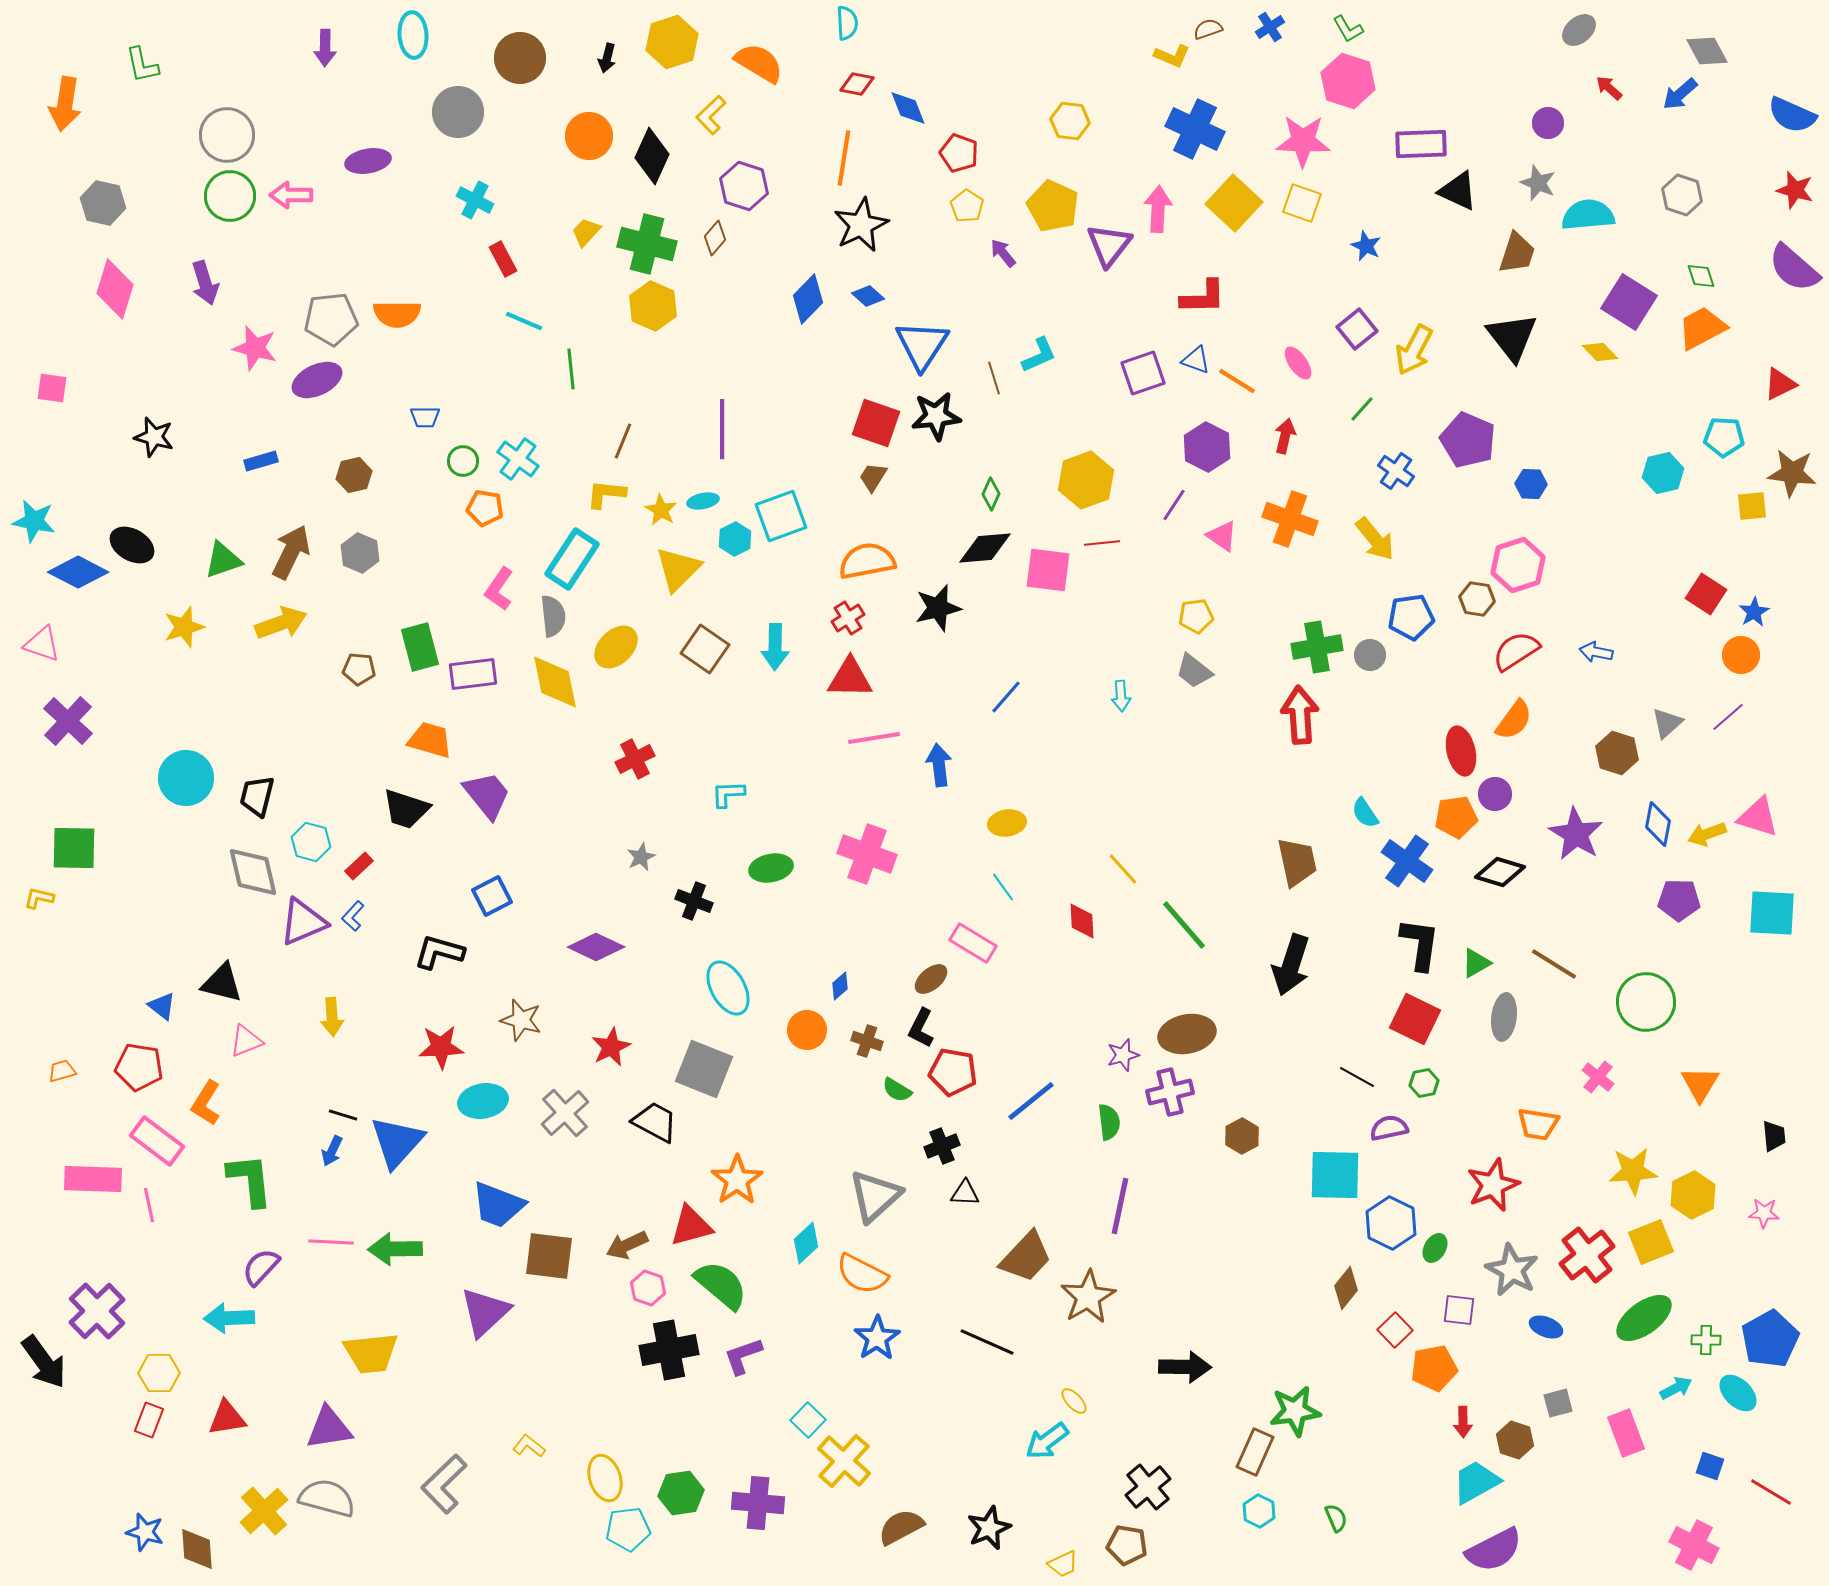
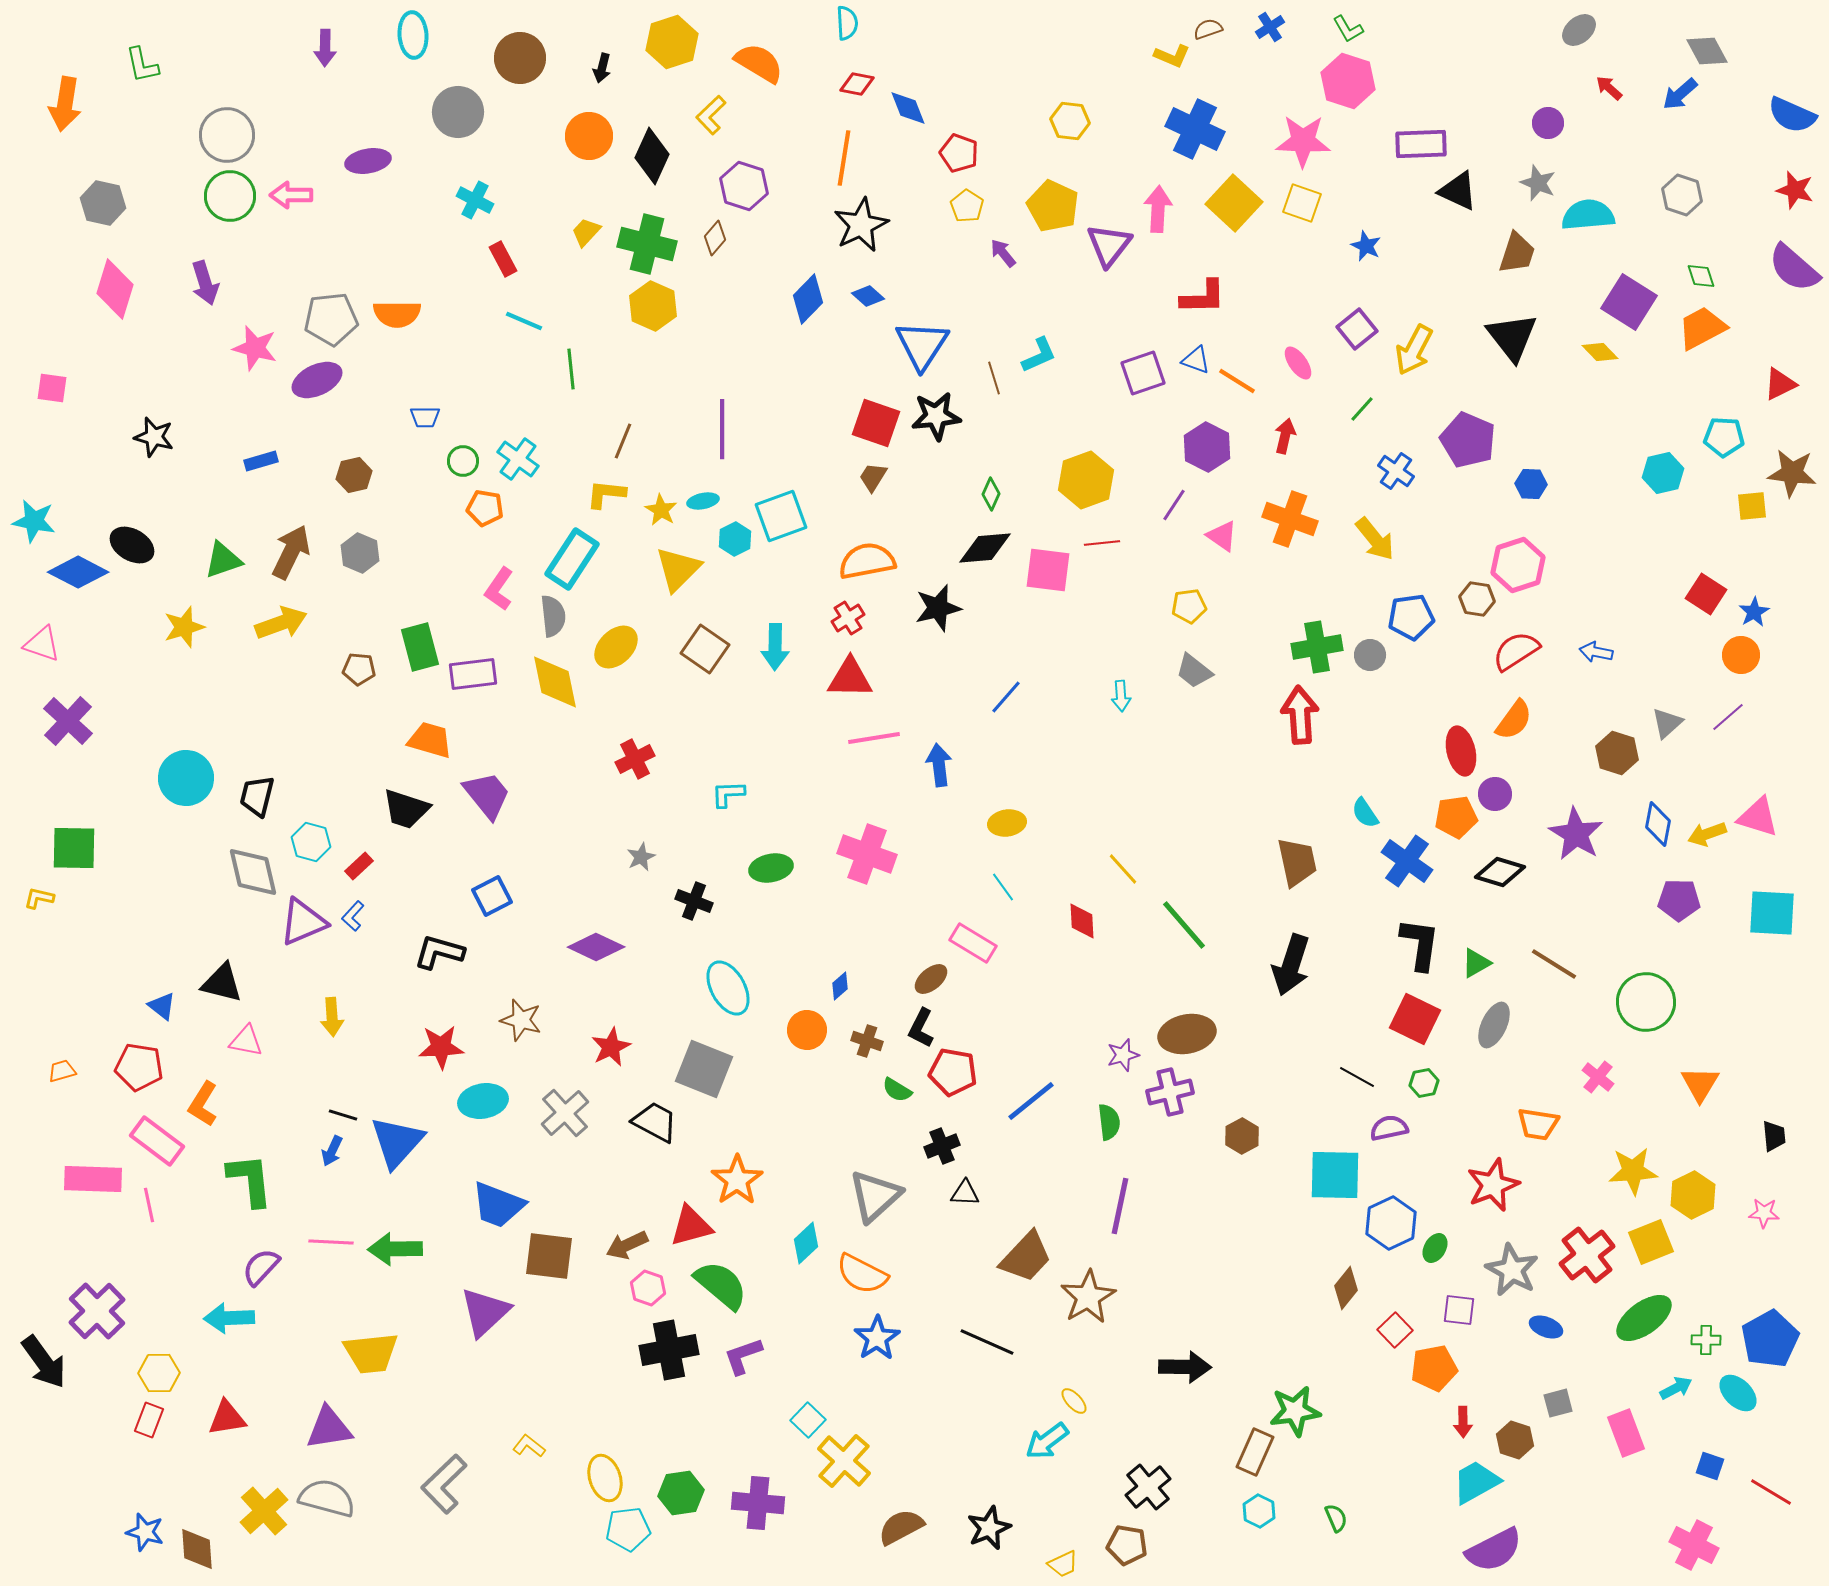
black arrow at (607, 58): moved 5 px left, 10 px down
yellow pentagon at (1196, 616): moved 7 px left, 10 px up
gray ellipse at (1504, 1017): moved 10 px left, 8 px down; rotated 18 degrees clockwise
pink triangle at (246, 1041): rotated 33 degrees clockwise
orange L-shape at (206, 1103): moved 3 px left, 1 px down
blue hexagon at (1391, 1223): rotated 9 degrees clockwise
